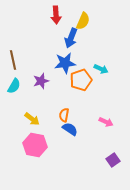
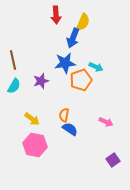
yellow semicircle: moved 1 px down
blue arrow: moved 2 px right
cyan arrow: moved 5 px left, 2 px up
